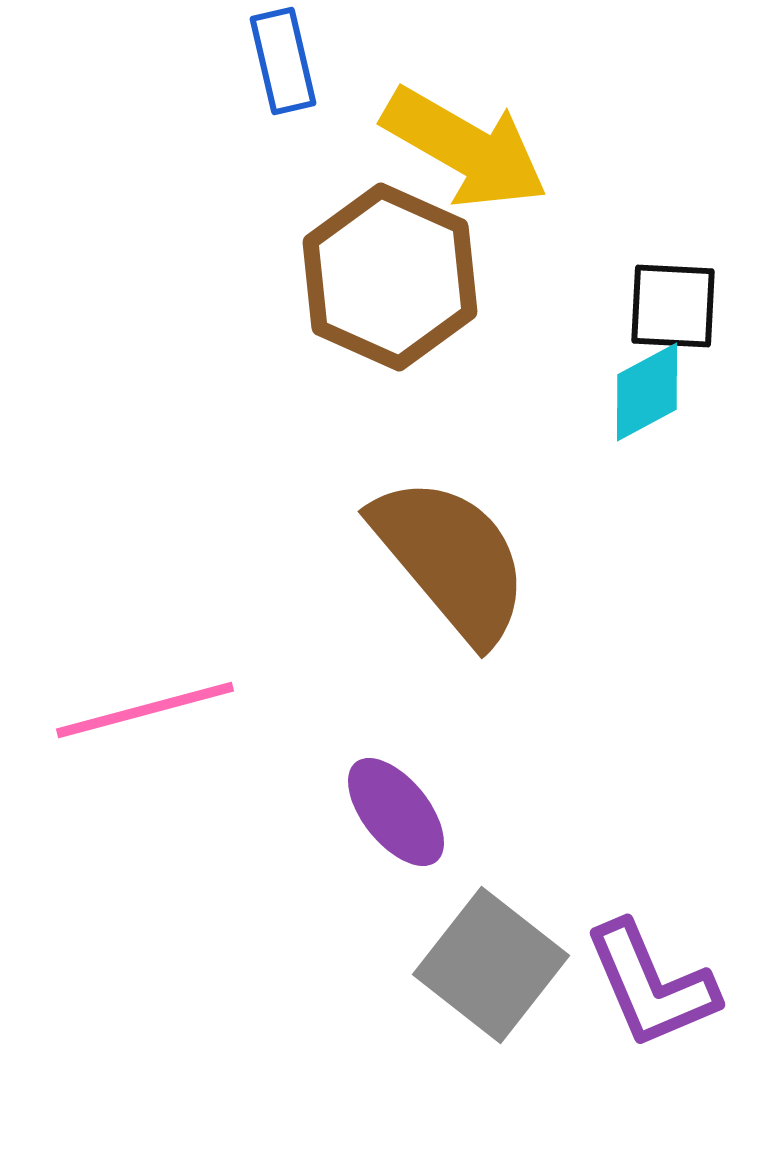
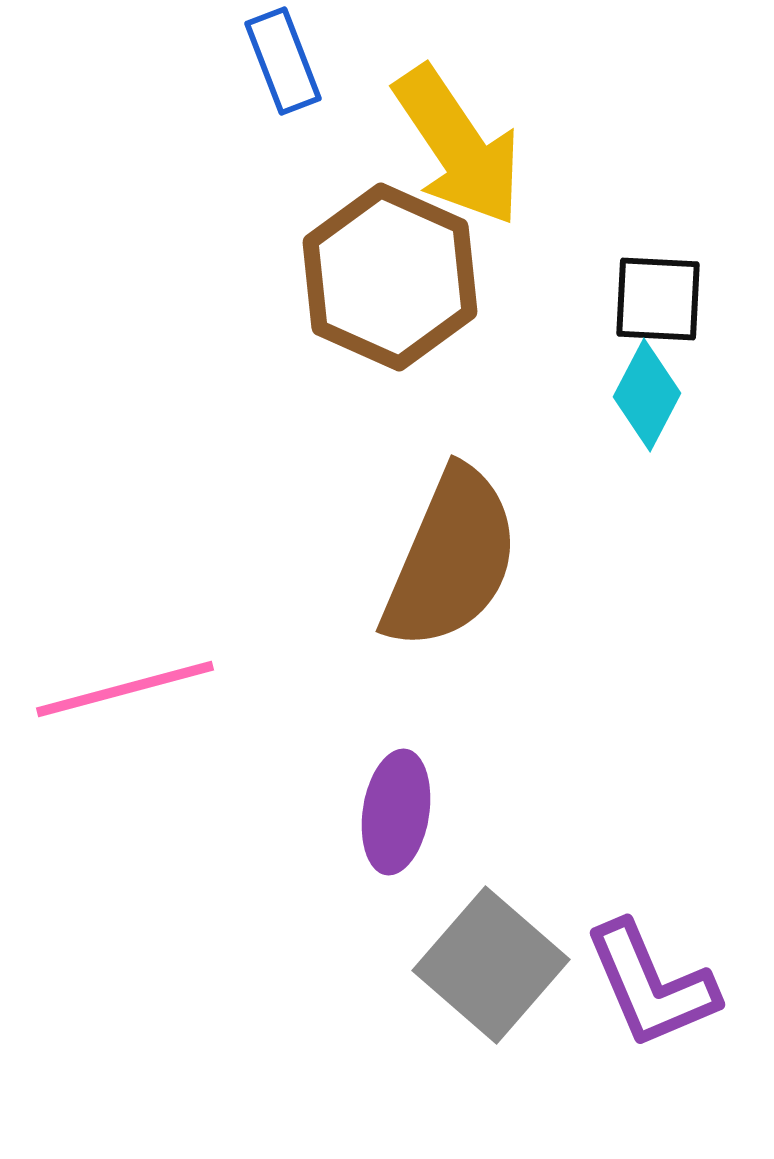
blue rectangle: rotated 8 degrees counterclockwise
yellow arrow: moved 7 px left, 2 px up; rotated 26 degrees clockwise
black square: moved 15 px left, 7 px up
cyan diamond: moved 3 px down; rotated 34 degrees counterclockwise
brown semicircle: rotated 63 degrees clockwise
pink line: moved 20 px left, 21 px up
purple ellipse: rotated 48 degrees clockwise
gray square: rotated 3 degrees clockwise
